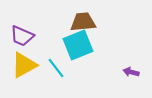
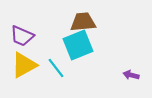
purple arrow: moved 3 px down
